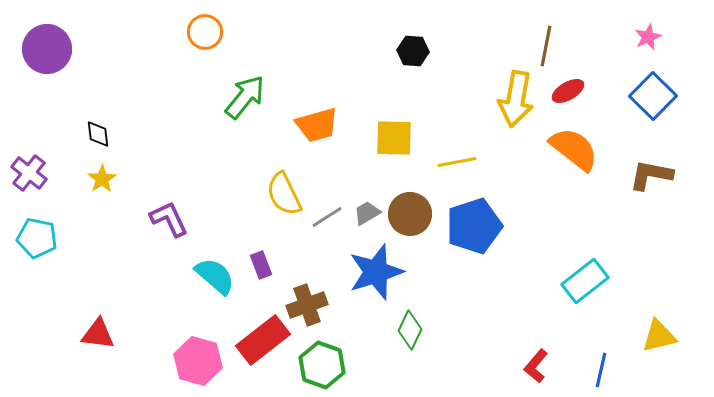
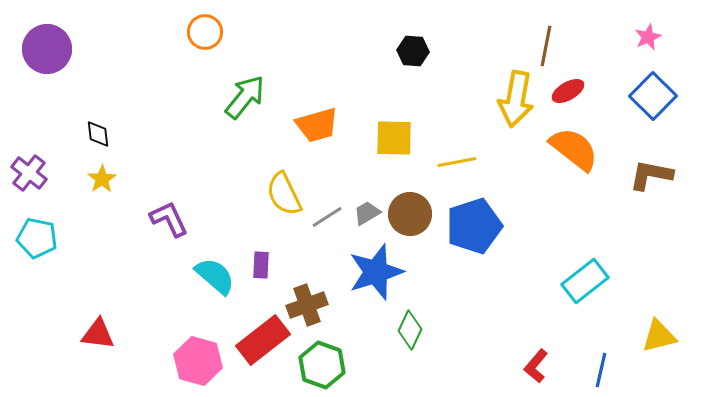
purple rectangle: rotated 24 degrees clockwise
